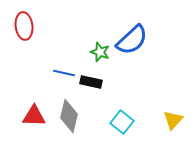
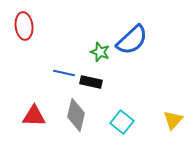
gray diamond: moved 7 px right, 1 px up
